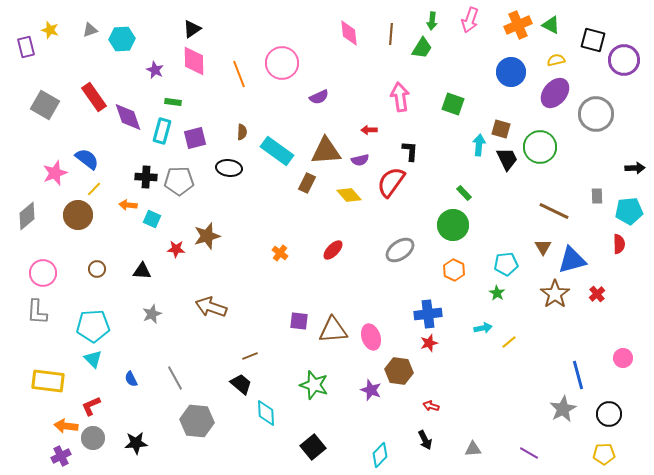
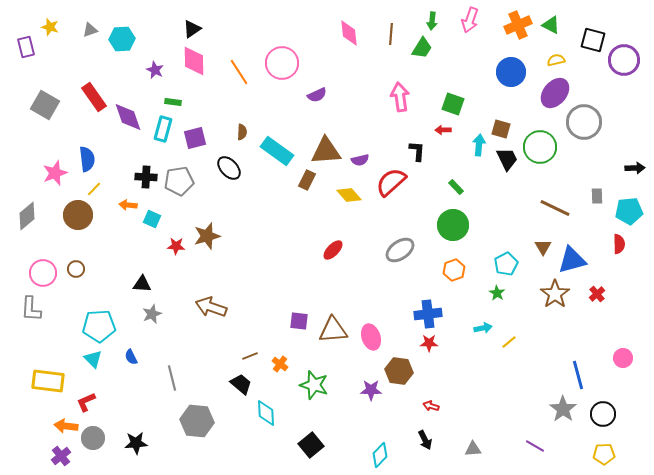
yellow star at (50, 30): moved 3 px up
orange line at (239, 74): moved 2 px up; rotated 12 degrees counterclockwise
purple semicircle at (319, 97): moved 2 px left, 2 px up
gray circle at (596, 114): moved 12 px left, 8 px down
red arrow at (369, 130): moved 74 px right
cyan rectangle at (162, 131): moved 1 px right, 2 px up
black L-shape at (410, 151): moved 7 px right
blue semicircle at (87, 159): rotated 45 degrees clockwise
black ellipse at (229, 168): rotated 40 degrees clockwise
gray pentagon at (179, 181): rotated 8 degrees counterclockwise
red semicircle at (391, 182): rotated 12 degrees clockwise
brown rectangle at (307, 183): moved 3 px up
green rectangle at (464, 193): moved 8 px left, 6 px up
brown line at (554, 211): moved 1 px right, 3 px up
red star at (176, 249): moved 3 px up
orange cross at (280, 253): moved 111 px down
cyan pentagon at (506, 264): rotated 20 degrees counterclockwise
brown circle at (97, 269): moved 21 px left
orange hexagon at (454, 270): rotated 15 degrees clockwise
black triangle at (142, 271): moved 13 px down
gray L-shape at (37, 312): moved 6 px left, 3 px up
cyan pentagon at (93, 326): moved 6 px right
red star at (429, 343): rotated 18 degrees clockwise
gray line at (175, 378): moved 3 px left; rotated 15 degrees clockwise
blue semicircle at (131, 379): moved 22 px up
purple star at (371, 390): rotated 20 degrees counterclockwise
red L-shape at (91, 406): moved 5 px left, 4 px up
gray star at (563, 409): rotated 8 degrees counterclockwise
black circle at (609, 414): moved 6 px left
black square at (313, 447): moved 2 px left, 2 px up
purple line at (529, 453): moved 6 px right, 7 px up
purple cross at (61, 456): rotated 12 degrees counterclockwise
